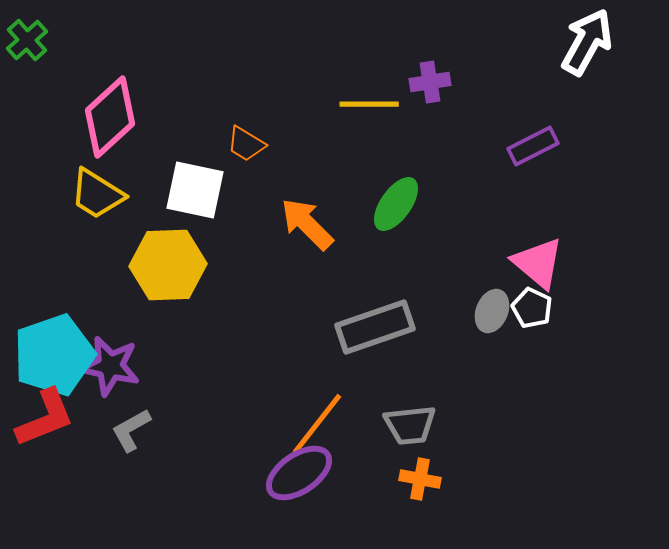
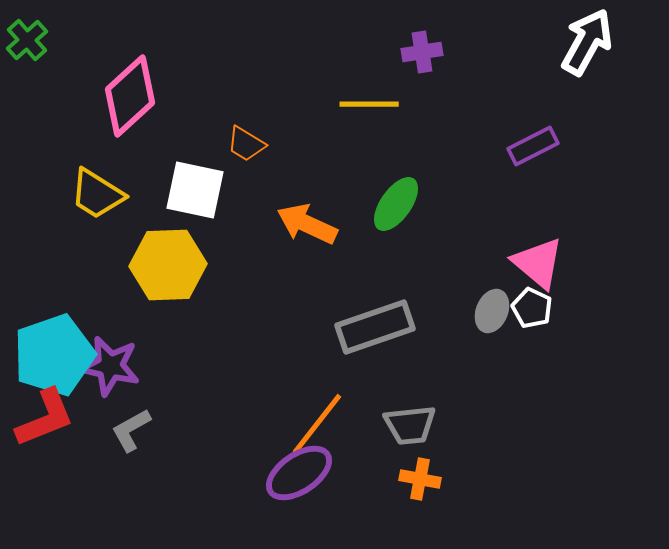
purple cross: moved 8 px left, 30 px up
pink diamond: moved 20 px right, 21 px up
orange arrow: rotated 20 degrees counterclockwise
